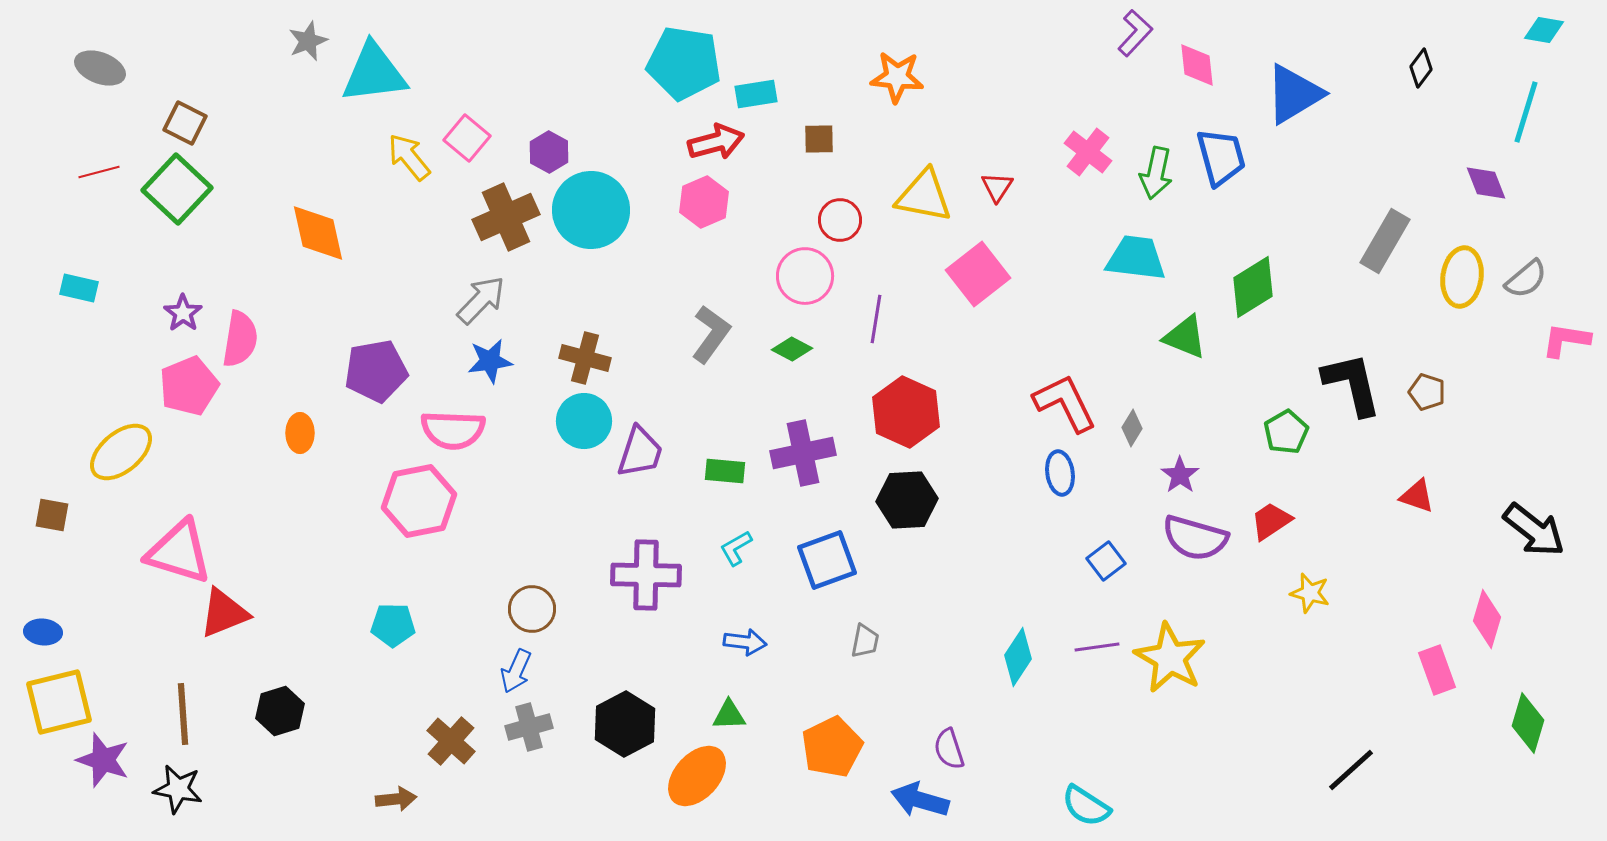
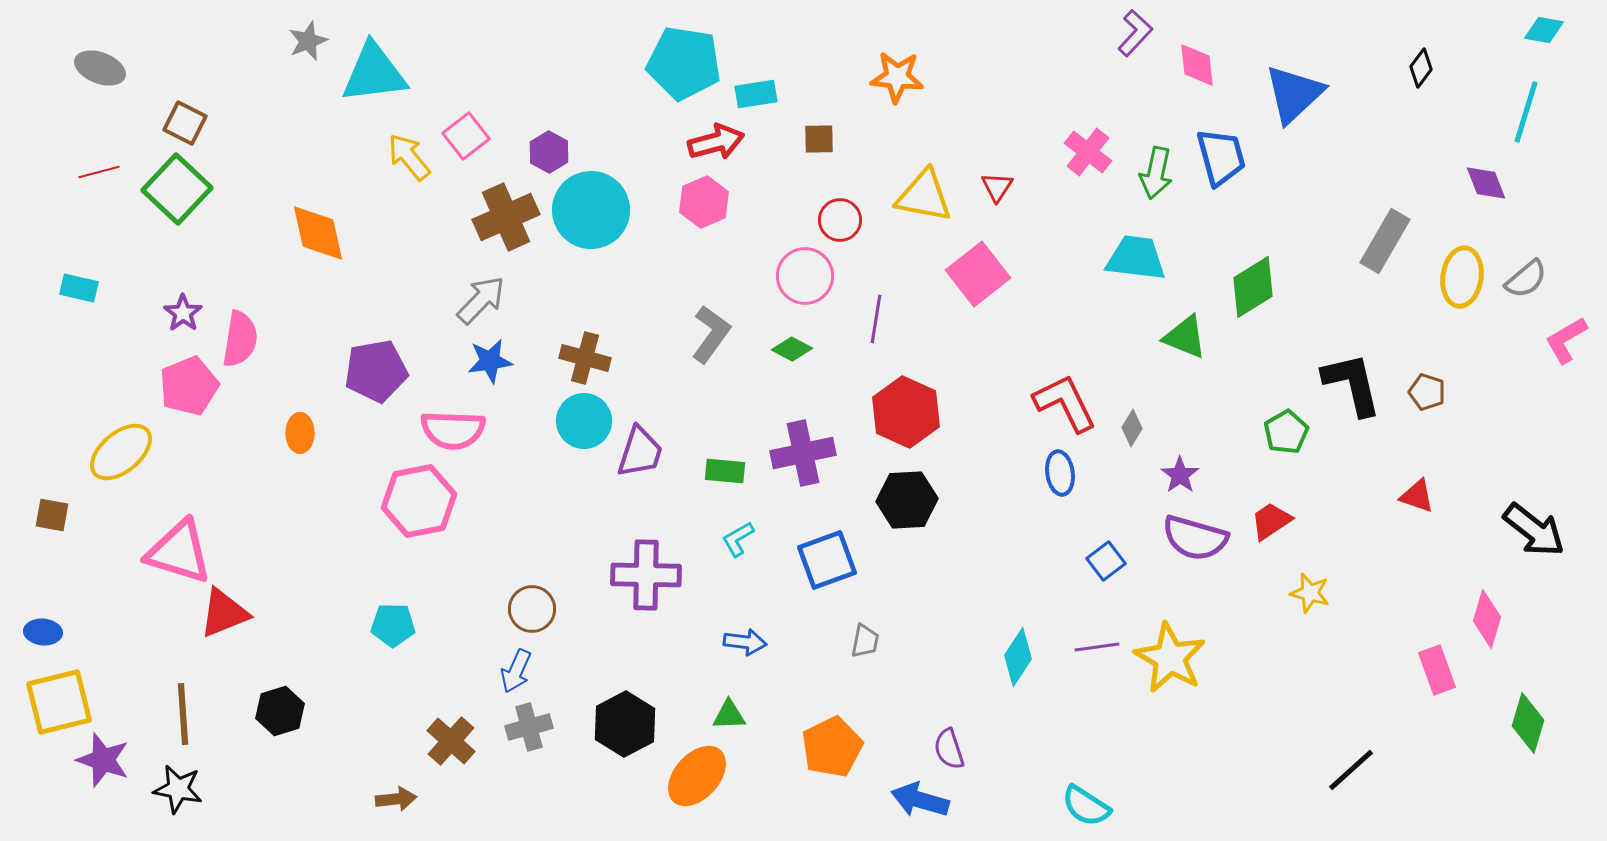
blue triangle at (1294, 94): rotated 12 degrees counterclockwise
pink square at (467, 138): moved 1 px left, 2 px up; rotated 12 degrees clockwise
pink L-shape at (1566, 340): rotated 39 degrees counterclockwise
cyan L-shape at (736, 548): moved 2 px right, 9 px up
